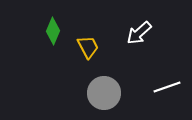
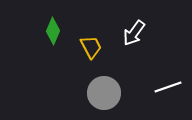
white arrow: moved 5 px left; rotated 12 degrees counterclockwise
yellow trapezoid: moved 3 px right
white line: moved 1 px right
